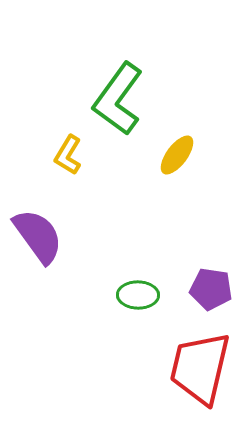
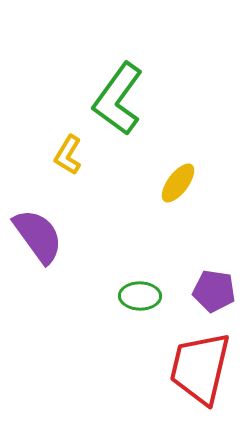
yellow ellipse: moved 1 px right, 28 px down
purple pentagon: moved 3 px right, 2 px down
green ellipse: moved 2 px right, 1 px down
